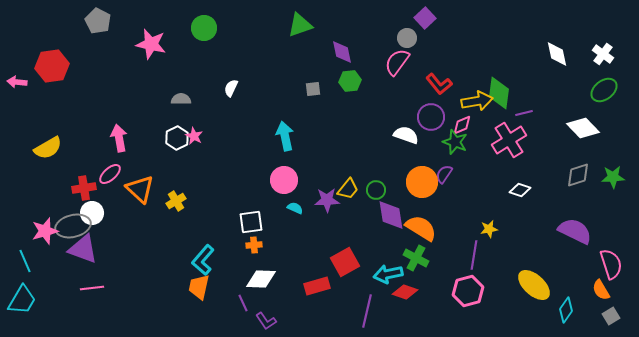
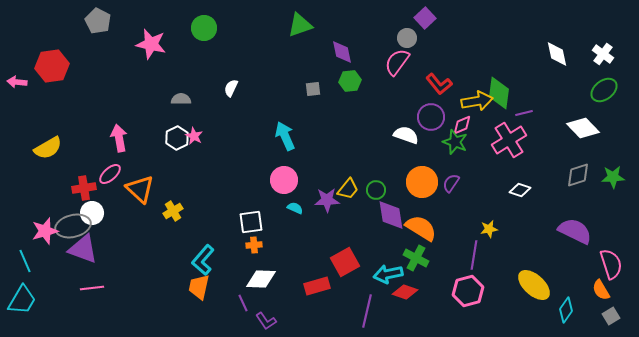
cyan arrow at (285, 136): rotated 12 degrees counterclockwise
purple semicircle at (444, 174): moved 7 px right, 9 px down
yellow cross at (176, 201): moved 3 px left, 10 px down
